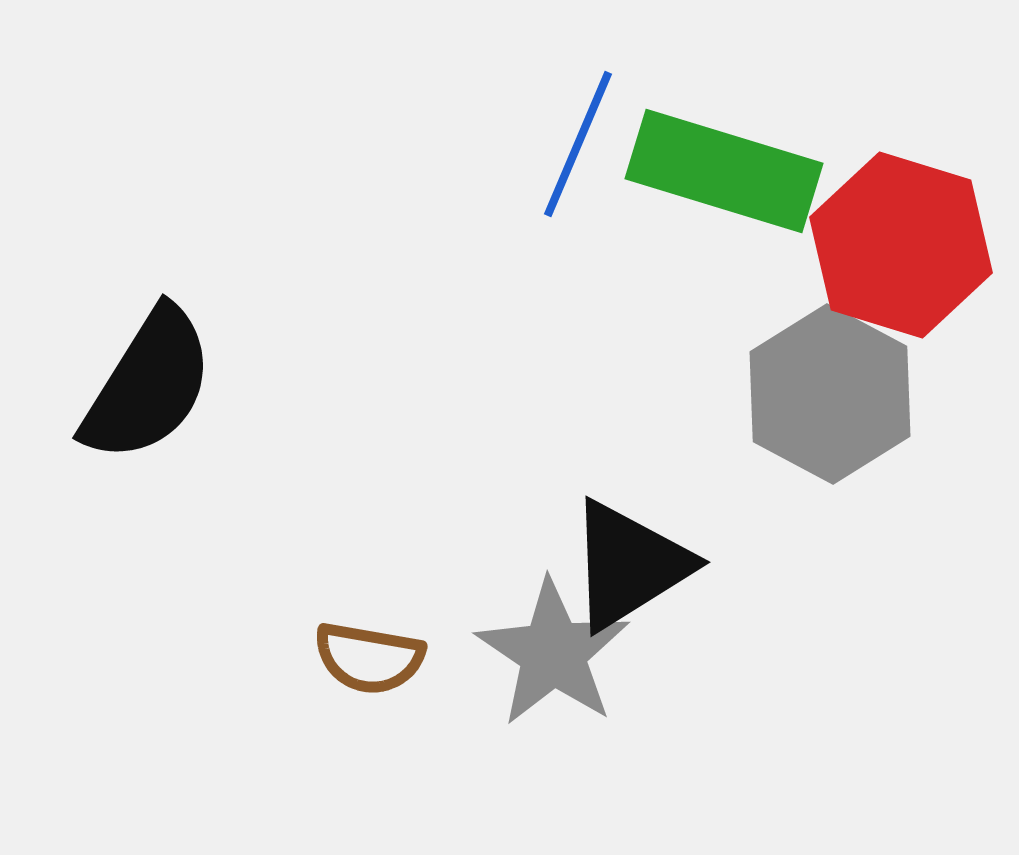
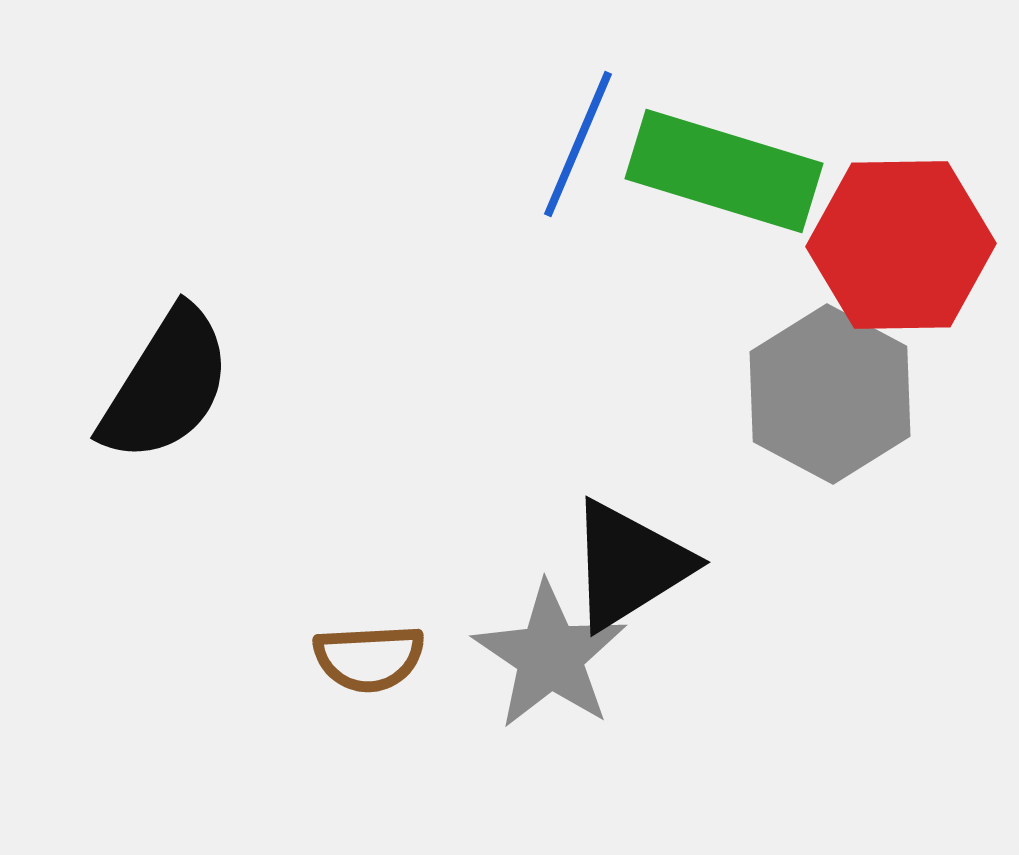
red hexagon: rotated 18 degrees counterclockwise
black semicircle: moved 18 px right
gray star: moved 3 px left, 3 px down
brown semicircle: rotated 13 degrees counterclockwise
